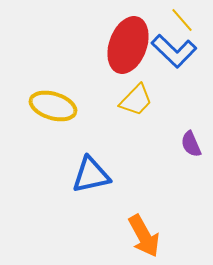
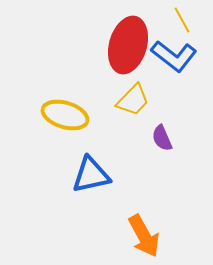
yellow line: rotated 12 degrees clockwise
red ellipse: rotated 4 degrees counterclockwise
blue L-shape: moved 5 px down; rotated 6 degrees counterclockwise
yellow trapezoid: moved 3 px left
yellow ellipse: moved 12 px right, 9 px down
purple semicircle: moved 29 px left, 6 px up
